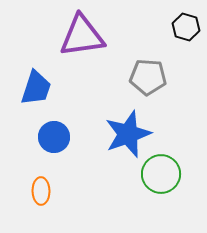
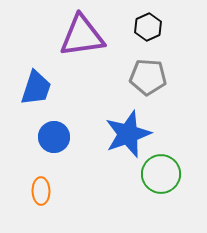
black hexagon: moved 38 px left; rotated 20 degrees clockwise
